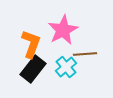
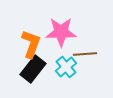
pink star: moved 2 px left, 2 px down; rotated 28 degrees clockwise
